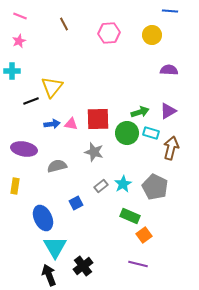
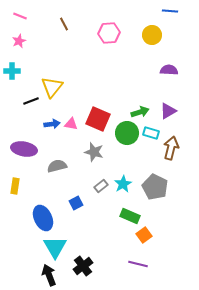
red square: rotated 25 degrees clockwise
